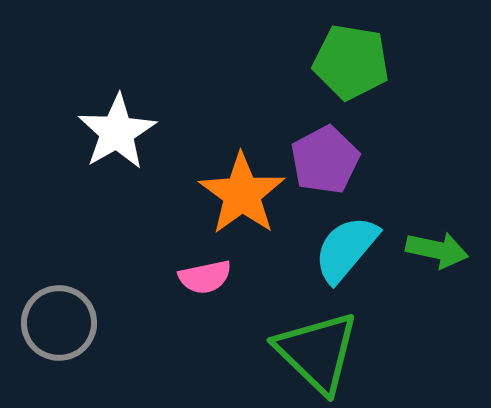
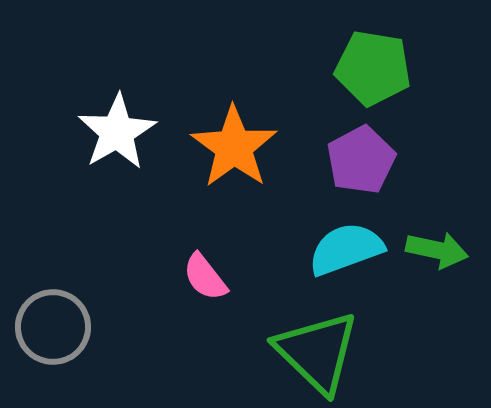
green pentagon: moved 22 px right, 6 px down
purple pentagon: moved 36 px right
orange star: moved 8 px left, 47 px up
cyan semicircle: rotated 30 degrees clockwise
pink semicircle: rotated 64 degrees clockwise
gray circle: moved 6 px left, 4 px down
